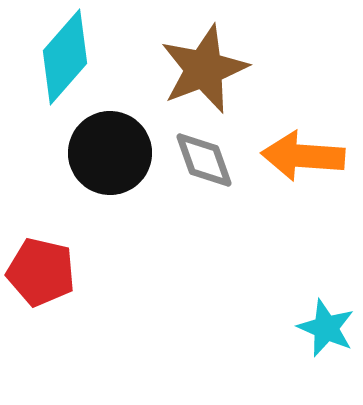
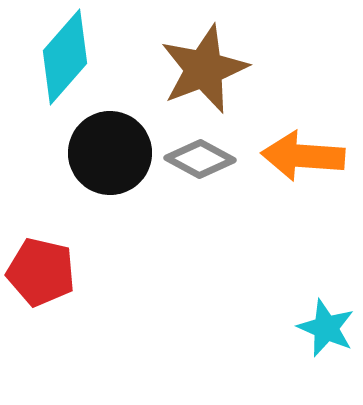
gray diamond: moved 4 px left, 1 px up; rotated 42 degrees counterclockwise
